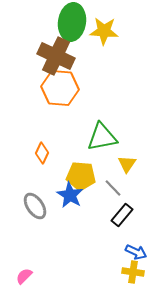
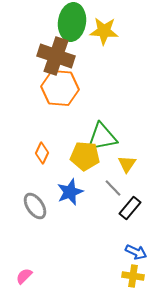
brown cross: rotated 6 degrees counterclockwise
yellow pentagon: moved 4 px right, 20 px up
blue star: moved 3 px up; rotated 20 degrees clockwise
black rectangle: moved 8 px right, 7 px up
yellow cross: moved 4 px down
